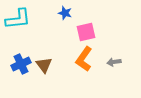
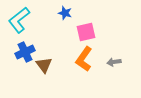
cyan L-shape: moved 1 px right, 1 px down; rotated 148 degrees clockwise
blue cross: moved 4 px right, 12 px up
